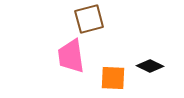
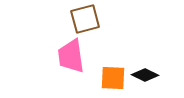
brown square: moved 4 px left
black diamond: moved 5 px left, 9 px down
